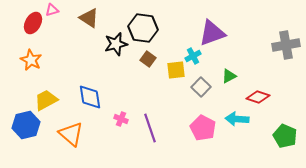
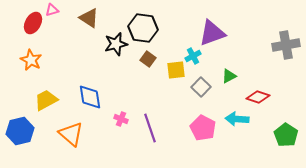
blue hexagon: moved 6 px left, 6 px down
green pentagon: moved 1 px right, 1 px up; rotated 10 degrees clockwise
